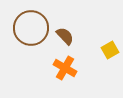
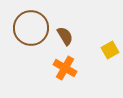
brown semicircle: rotated 12 degrees clockwise
